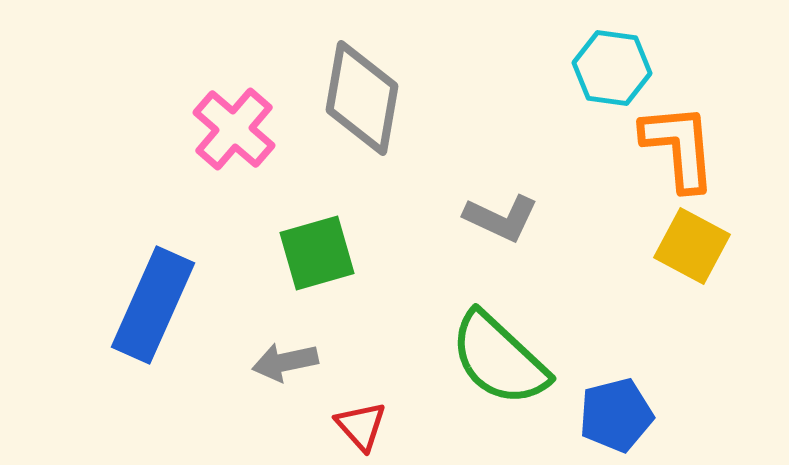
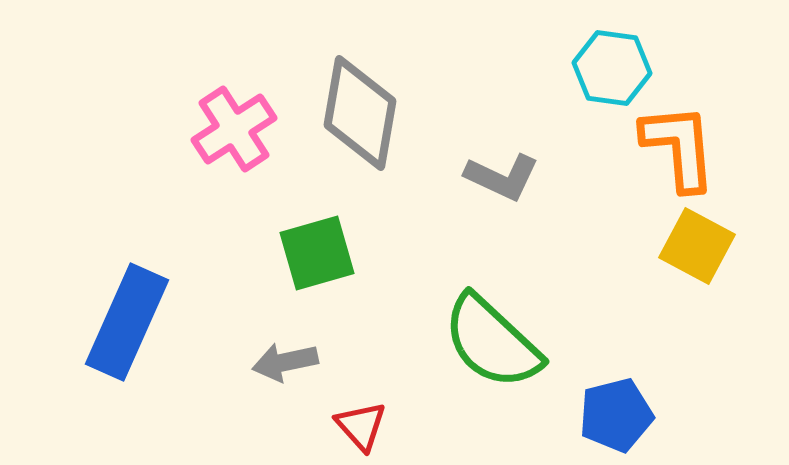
gray diamond: moved 2 px left, 15 px down
pink cross: rotated 16 degrees clockwise
gray L-shape: moved 1 px right, 41 px up
yellow square: moved 5 px right
blue rectangle: moved 26 px left, 17 px down
green semicircle: moved 7 px left, 17 px up
